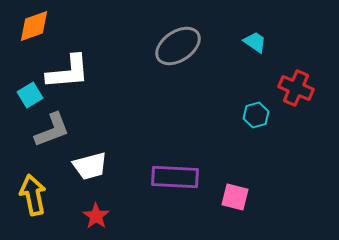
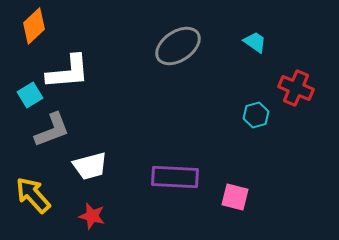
orange diamond: rotated 24 degrees counterclockwise
yellow arrow: rotated 30 degrees counterclockwise
red star: moved 4 px left; rotated 20 degrees counterclockwise
